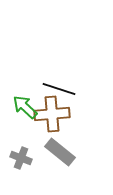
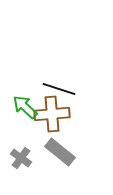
gray cross: rotated 15 degrees clockwise
